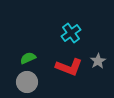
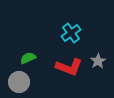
gray circle: moved 8 px left
